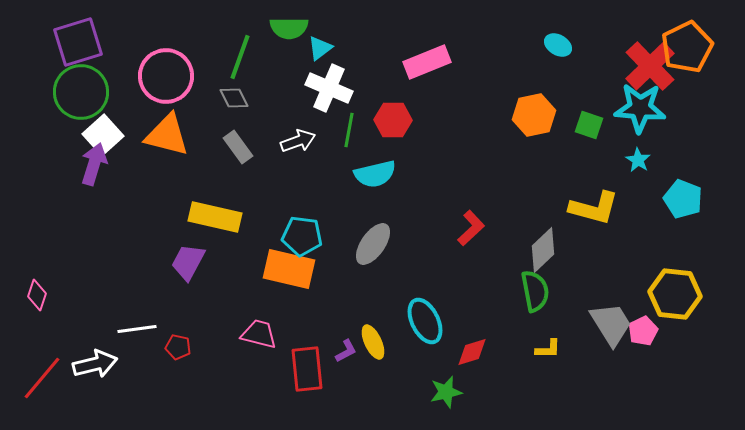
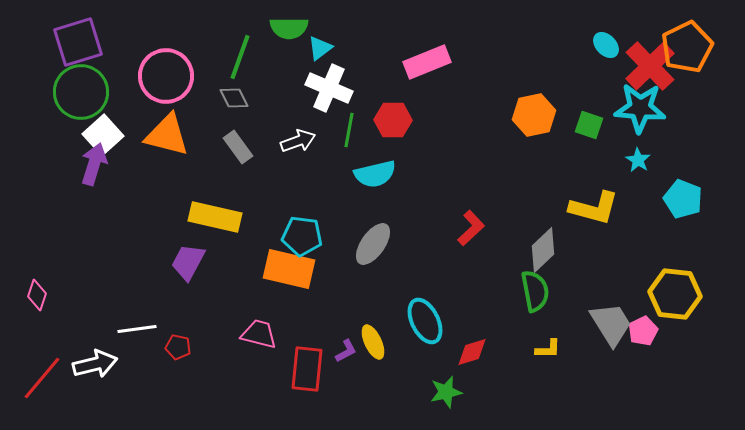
cyan ellipse at (558, 45): moved 48 px right; rotated 16 degrees clockwise
red rectangle at (307, 369): rotated 12 degrees clockwise
